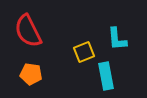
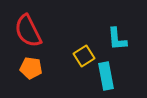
yellow square: moved 4 px down; rotated 10 degrees counterclockwise
orange pentagon: moved 6 px up
